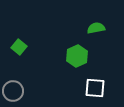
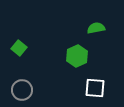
green square: moved 1 px down
gray circle: moved 9 px right, 1 px up
